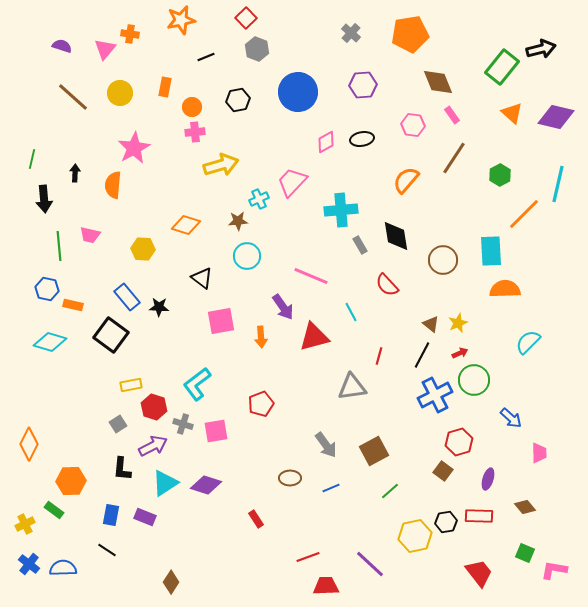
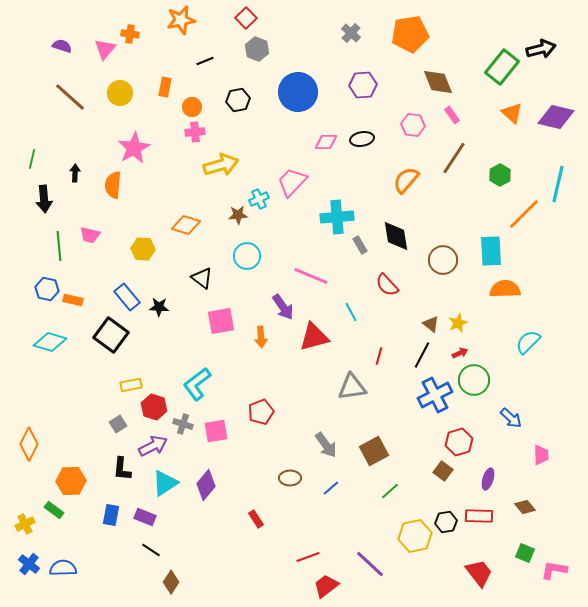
black line at (206, 57): moved 1 px left, 4 px down
brown line at (73, 97): moved 3 px left
pink diamond at (326, 142): rotated 30 degrees clockwise
cyan cross at (341, 210): moved 4 px left, 7 px down
brown star at (238, 221): moved 6 px up
orange rectangle at (73, 305): moved 5 px up
red pentagon at (261, 404): moved 8 px down
pink trapezoid at (539, 453): moved 2 px right, 2 px down
purple diamond at (206, 485): rotated 68 degrees counterclockwise
blue line at (331, 488): rotated 18 degrees counterclockwise
black line at (107, 550): moved 44 px right
red trapezoid at (326, 586): rotated 36 degrees counterclockwise
